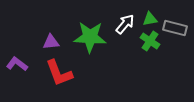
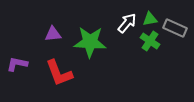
white arrow: moved 2 px right, 1 px up
gray rectangle: rotated 10 degrees clockwise
green star: moved 5 px down
purple triangle: moved 2 px right, 8 px up
purple L-shape: rotated 25 degrees counterclockwise
